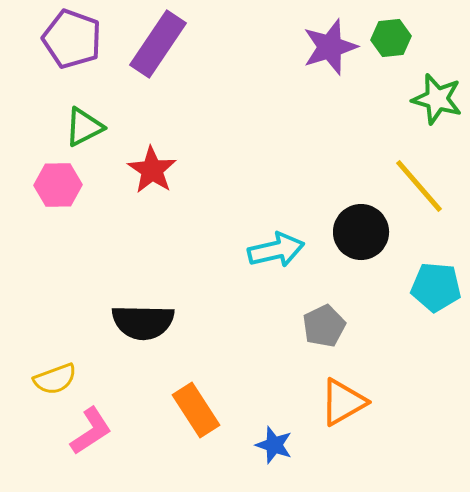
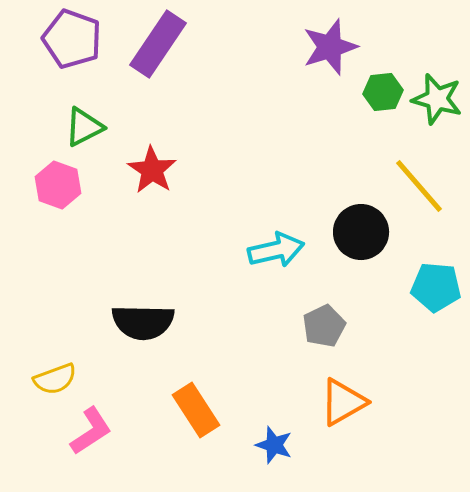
green hexagon: moved 8 px left, 54 px down
pink hexagon: rotated 21 degrees clockwise
